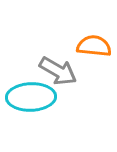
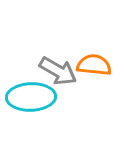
orange semicircle: moved 19 px down
